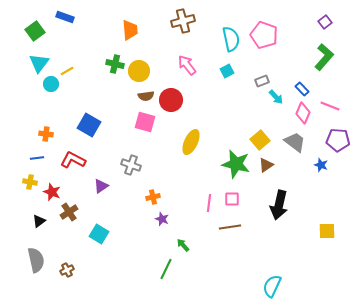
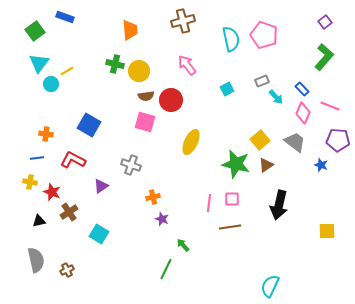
cyan square at (227, 71): moved 18 px down
black triangle at (39, 221): rotated 24 degrees clockwise
cyan semicircle at (272, 286): moved 2 px left
